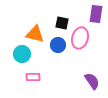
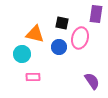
blue circle: moved 1 px right, 2 px down
